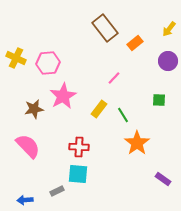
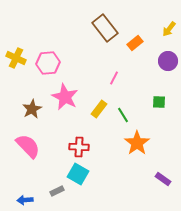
pink line: rotated 16 degrees counterclockwise
pink star: moved 2 px right, 1 px down; rotated 16 degrees counterclockwise
green square: moved 2 px down
brown star: moved 2 px left; rotated 18 degrees counterclockwise
cyan square: rotated 25 degrees clockwise
